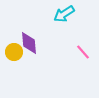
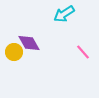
purple diamond: rotated 25 degrees counterclockwise
